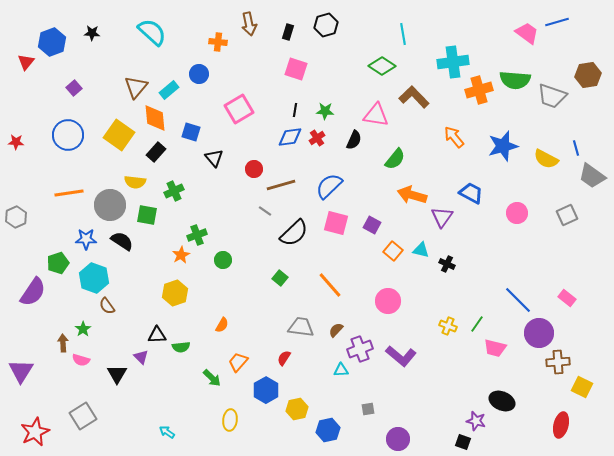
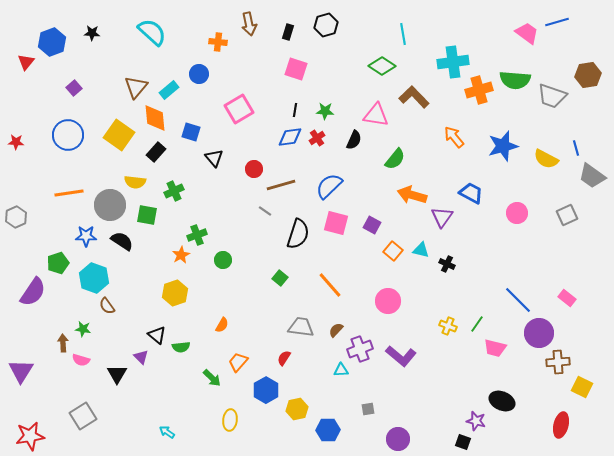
black semicircle at (294, 233): moved 4 px right, 1 px down; rotated 28 degrees counterclockwise
blue star at (86, 239): moved 3 px up
green star at (83, 329): rotated 28 degrees counterclockwise
black triangle at (157, 335): rotated 42 degrees clockwise
blue hexagon at (328, 430): rotated 10 degrees clockwise
red star at (35, 432): moved 5 px left, 4 px down; rotated 16 degrees clockwise
